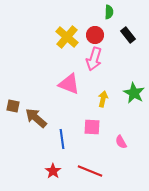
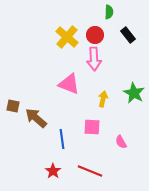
pink arrow: rotated 20 degrees counterclockwise
